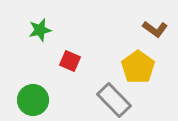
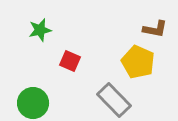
brown L-shape: rotated 25 degrees counterclockwise
yellow pentagon: moved 5 px up; rotated 12 degrees counterclockwise
green circle: moved 3 px down
